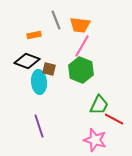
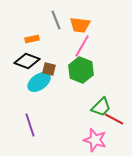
orange rectangle: moved 2 px left, 4 px down
cyan ellipse: rotated 60 degrees clockwise
green trapezoid: moved 2 px right, 2 px down; rotated 20 degrees clockwise
purple line: moved 9 px left, 1 px up
